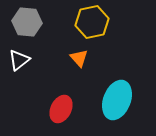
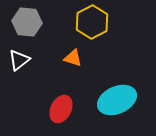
yellow hexagon: rotated 16 degrees counterclockwise
orange triangle: moved 6 px left; rotated 30 degrees counterclockwise
cyan ellipse: rotated 45 degrees clockwise
